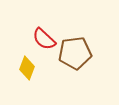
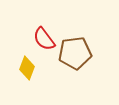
red semicircle: rotated 10 degrees clockwise
